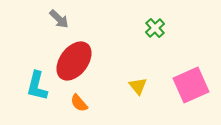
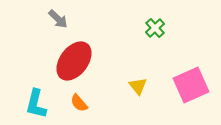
gray arrow: moved 1 px left
cyan L-shape: moved 1 px left, 18 px down
